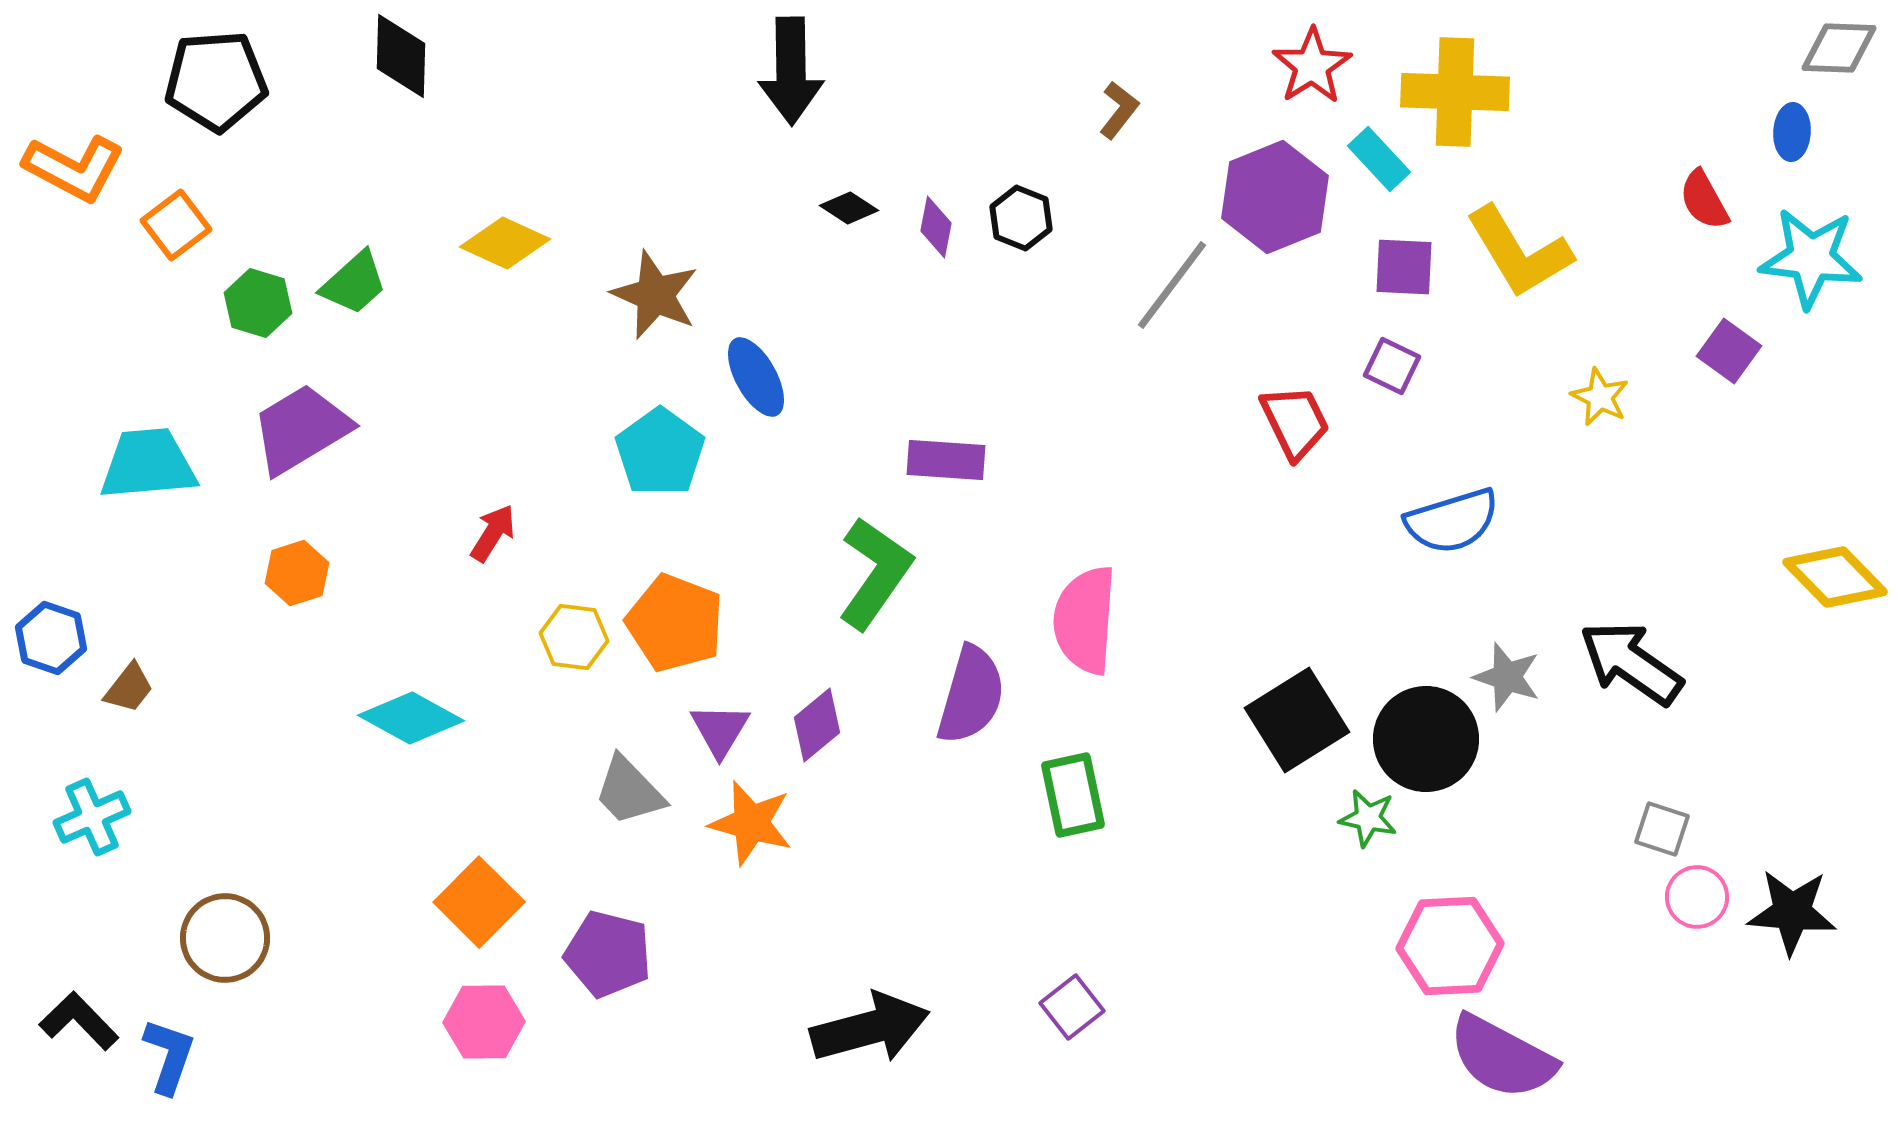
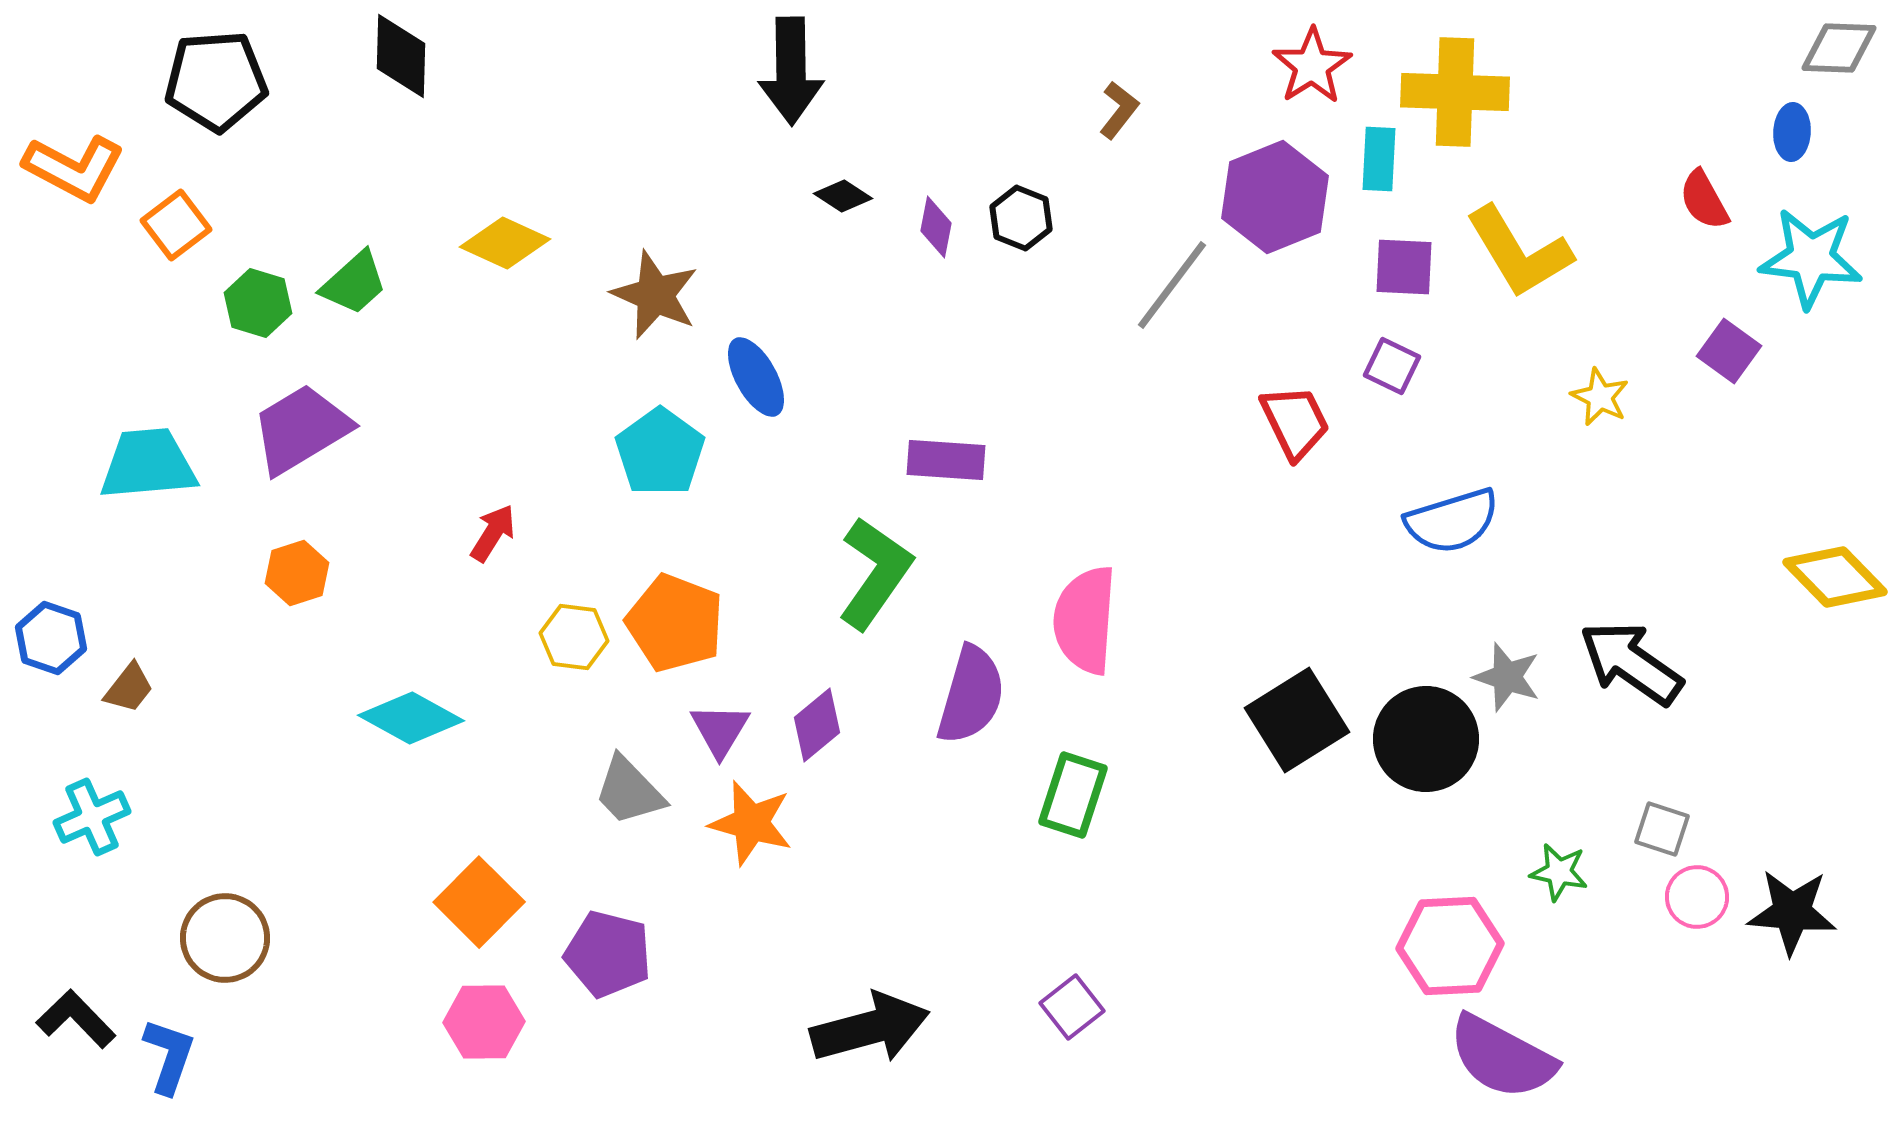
cyan rectangle at (1379, 159): rotated 46 degrees clockwise
black diamond at (849, 208): moved 6 px left, 12 px up
green rectangle at (1073, 795): rotated 30 degrees clockwise
green star at (1368, 818): moved 191 px right, 54 px down
black L-shape at (79, 1021): moved 3 px left, 2 px up
